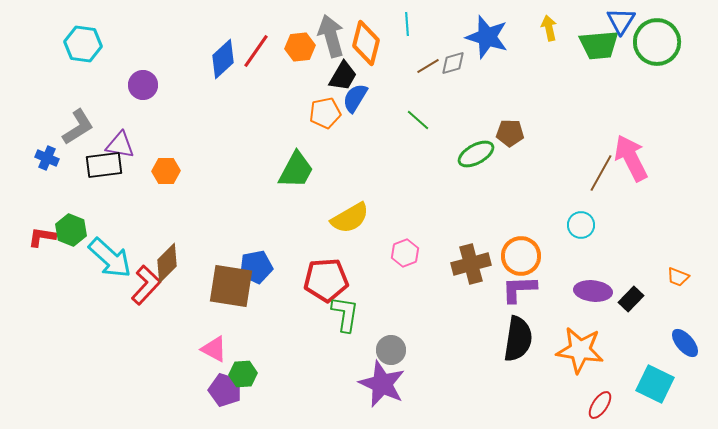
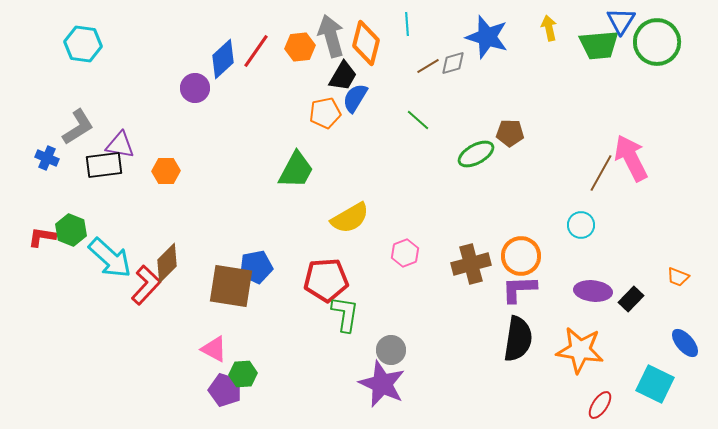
purple circle at (143, 85): moved 52 px right, 3 px down
